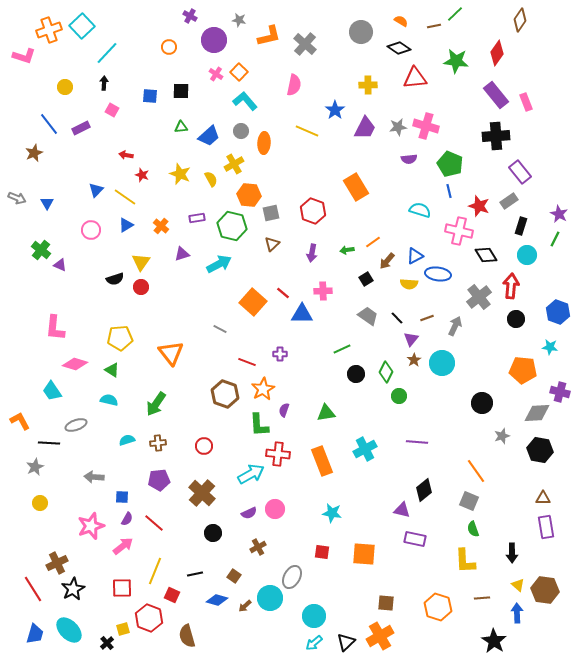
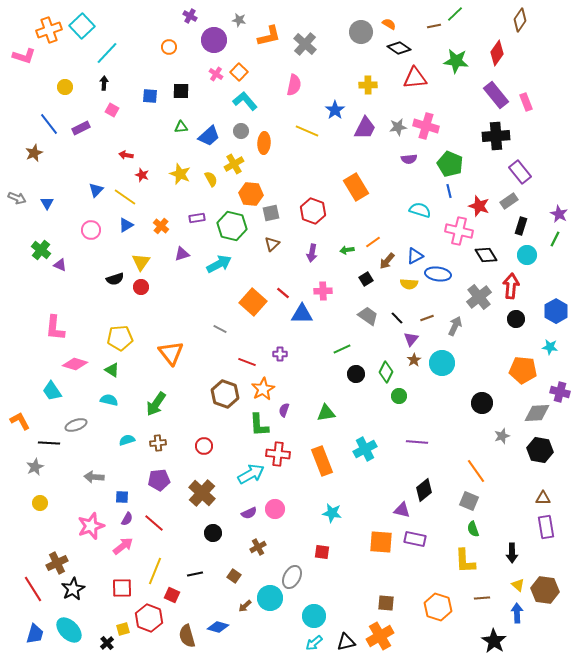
orange semicircle at (401, 21): moved 12 px left, 3 px down
orange hexagon at (249, 195): moved 2 px right, 1 px up
blue hexagon at (558, 312): moved 2 px left, 1 px up; rotated 10 degrees clockwise
orange square at (364, 554): moved 17 px right, 12 px up
blue diamond at (217, 600): moved 1 px right, 27 px down
black triangle at (346, 642): rotated 30 degrees clockwise
